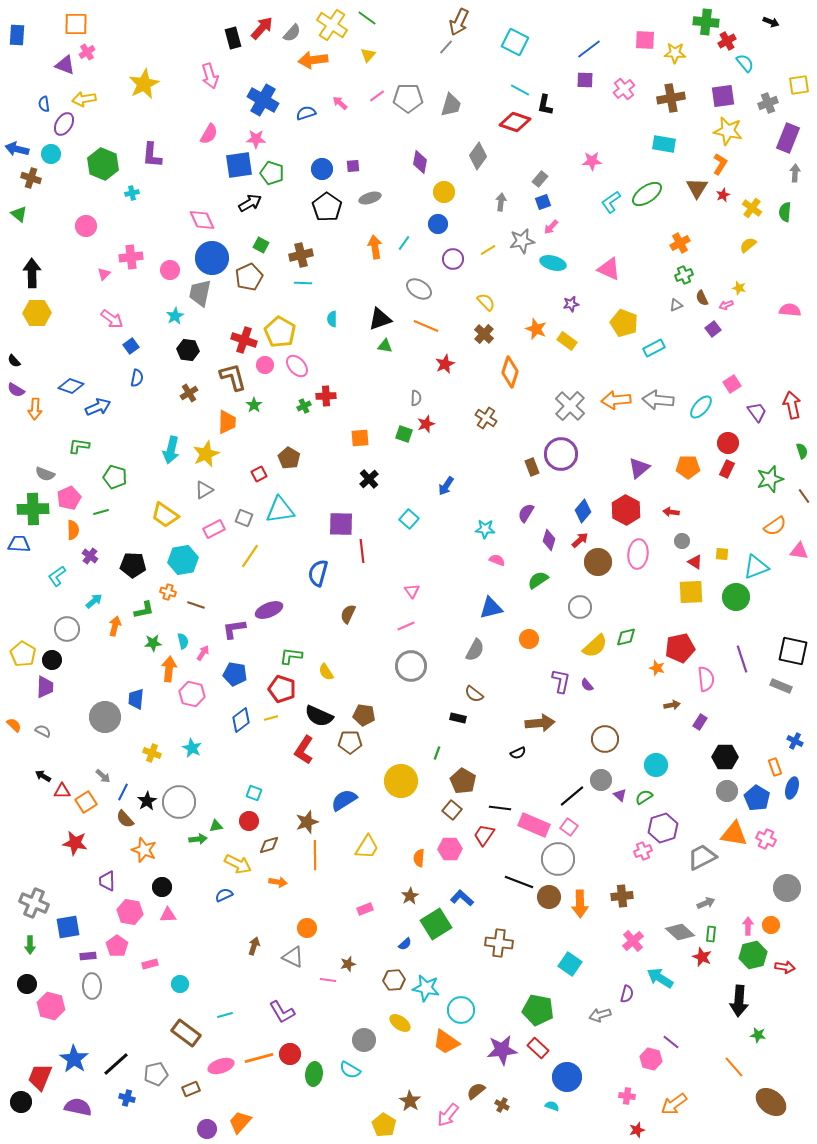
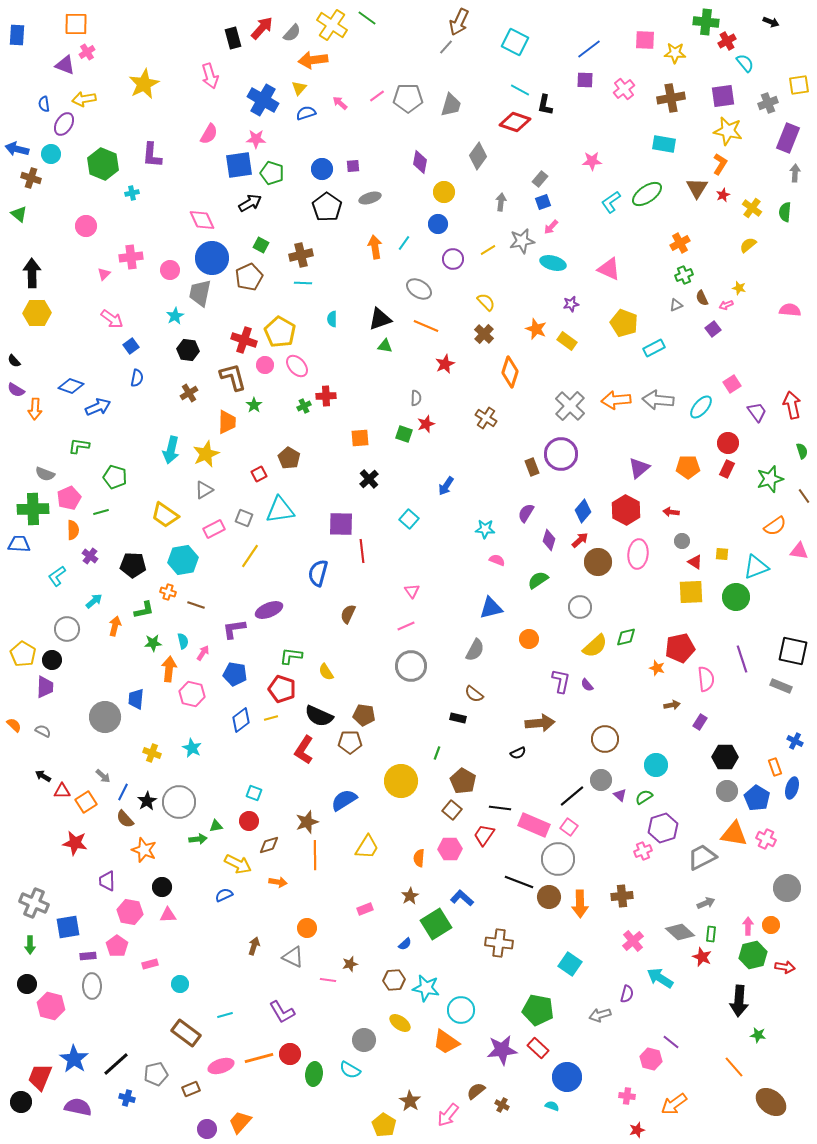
yellow triangle at (368, 55): moved 69 px left, 33 px down
brown star at (348, 964): moved 2 px right
